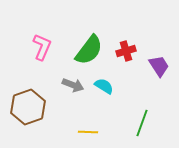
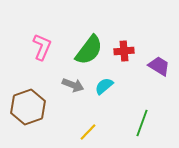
red cross: moved 2 px left; rotated 12 degrees clockwise
purple trapezoid: rotated 25 degrees counterclockwise
cyan semicircle: rotated 72 degrees counterclockwise
yellow line: rotated 48 degrees counterclockwise
